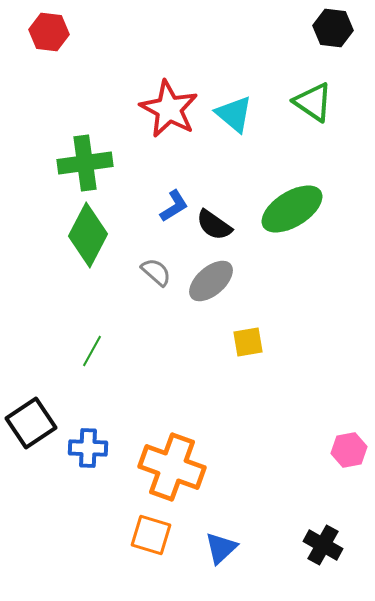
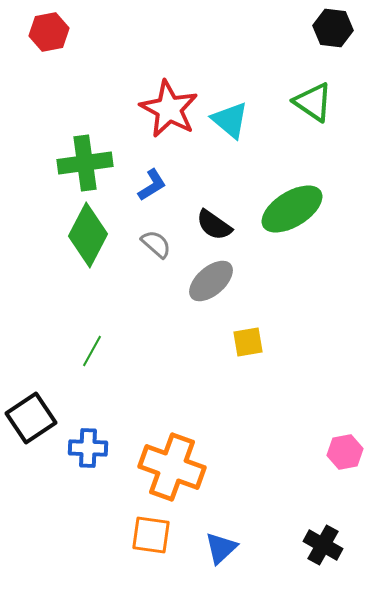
red hexagon: rotated 18 degrees counterclockwise
cyan triangle: moved 4 px left, 6 px down
blue L-shape: moved 22 px left, 21 px up
gray semicircle: moved 28 px up
black square: moved 5 px up
pink hexagon: moved 4 px left, 2 px down
orange square: rotated 9 degrees counterclockwise
